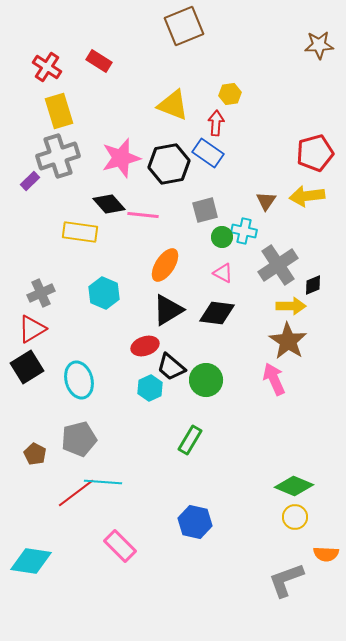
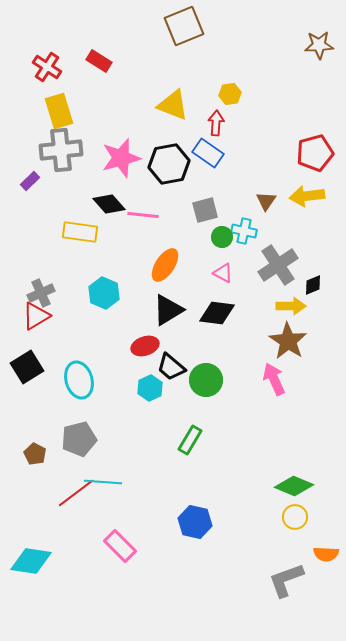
gray cross at (58, 156): moved 3 px right, 6 px up; rotated 12 degrees clockwise
red triangle at (32, 329): moved 4 px right, 13 px up
